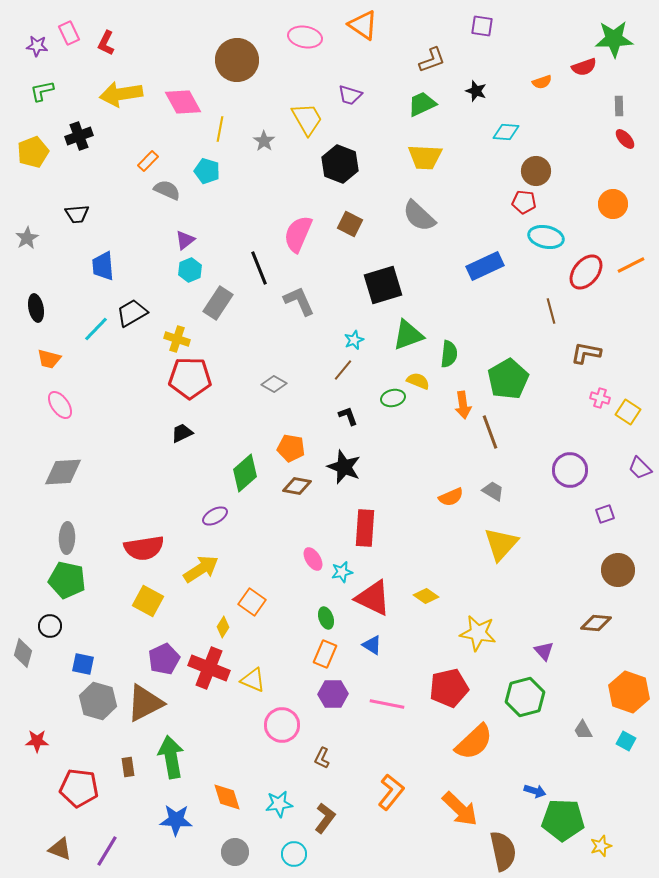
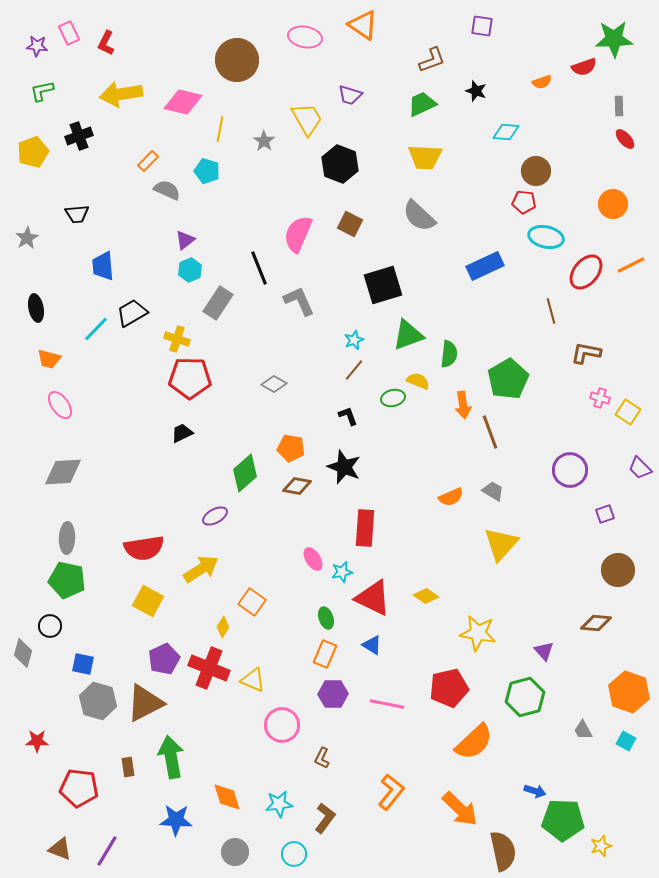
pink diamond at (183, 102): rotated 48 degrees counterclockwise
brown line at (343, 370): moved 11 px right
